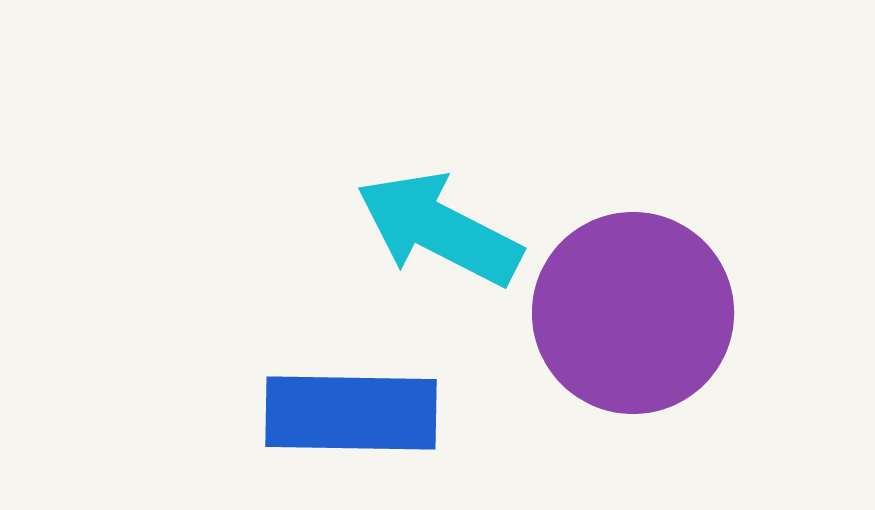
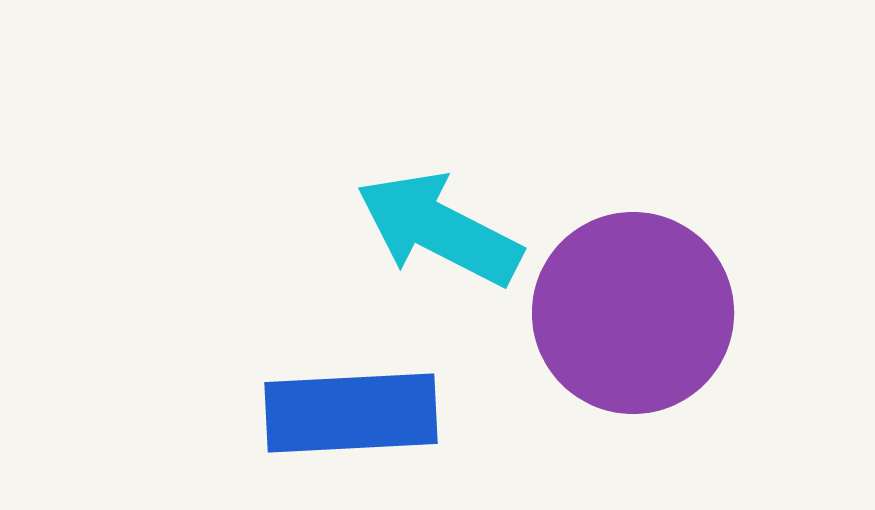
blue rectangle: rotated 4 degrees counterclockwise
